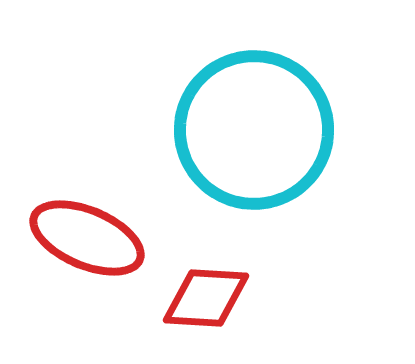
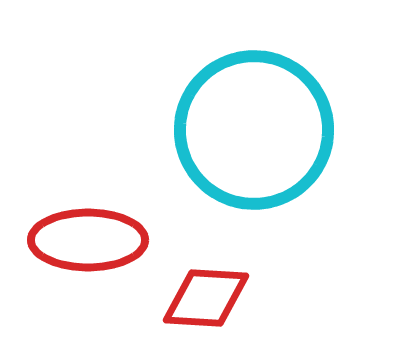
red ellipse: moved 1 px right, 2 px down; rotated 23 degrees counterclockwise
